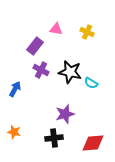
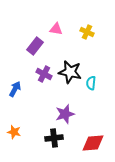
purple cross: moved 3 px right, 4 px down
cyan semicircle: rotated 64 degrees clockwise
